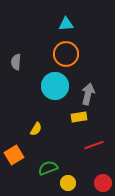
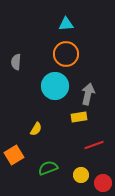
yellow circle: moved 13 px right, 8 px up
